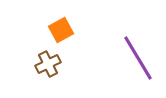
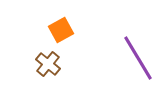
brown cross: rotated 25 degrees counterclockwise
